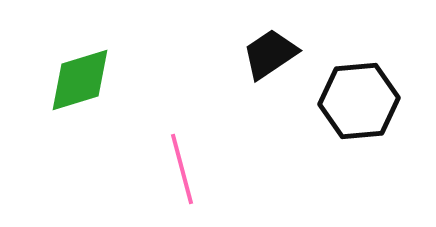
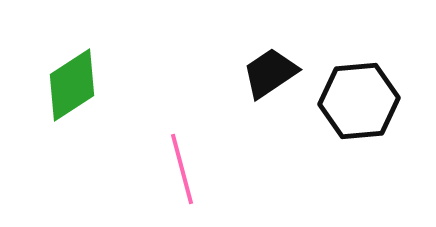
black trapezoid: moved 19 px down
green diamond: moved 8 px left, 5 px down; rotated 16 degrees counterclockwise
